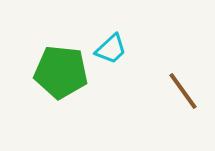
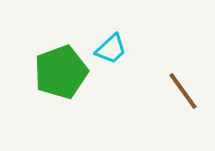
green pentagon: rotated 26 degrees counterclockwise
